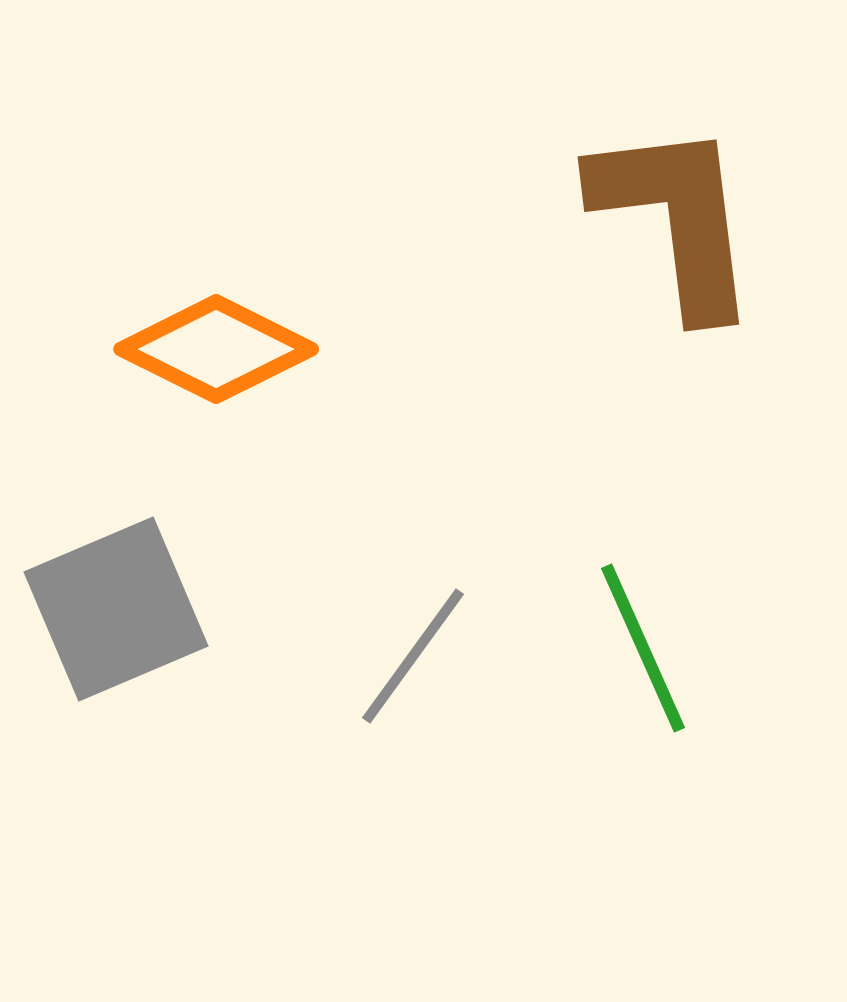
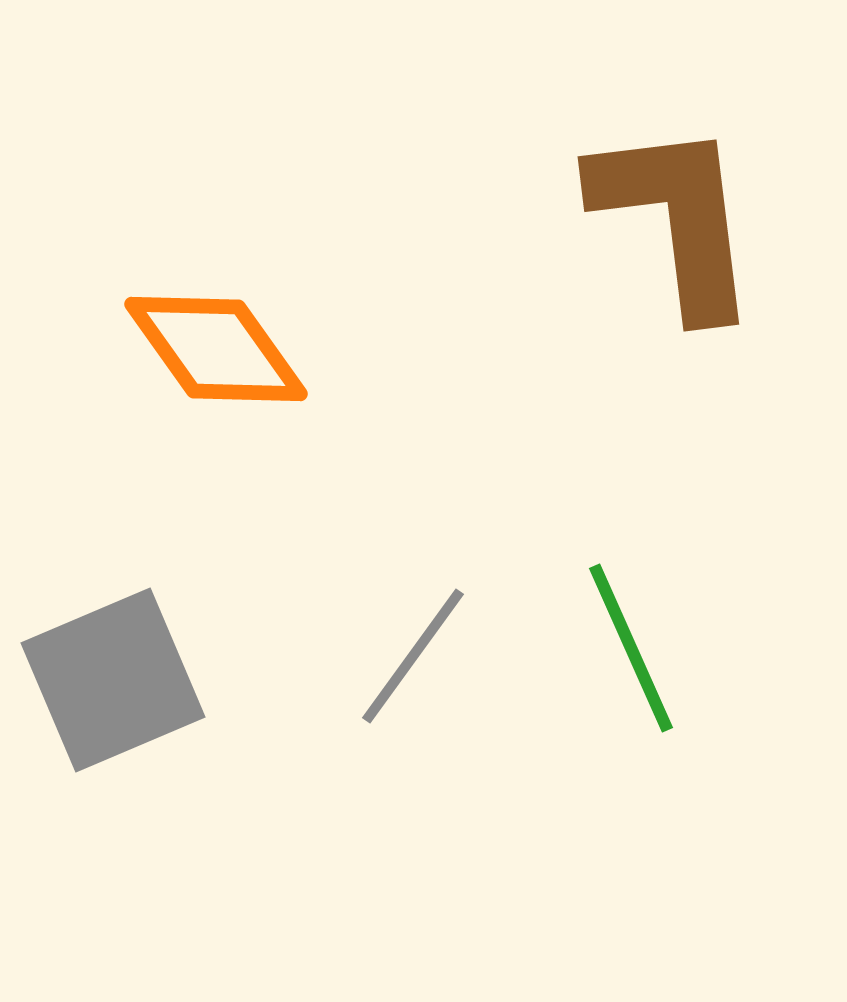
orange diamond: rotated 28 degrees clockwise
gray square: moved 3 px left, 71 px down
green line: moved 12 px left
